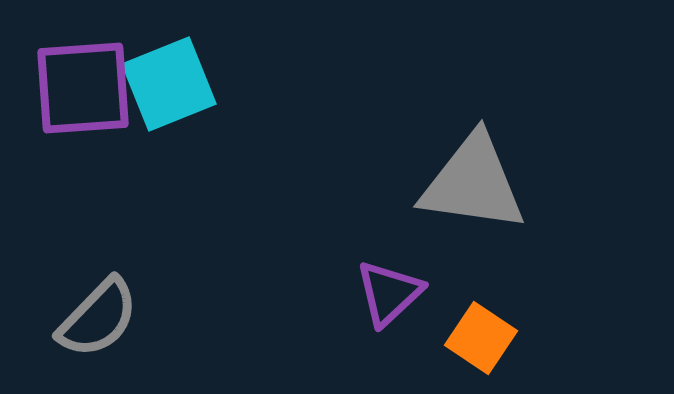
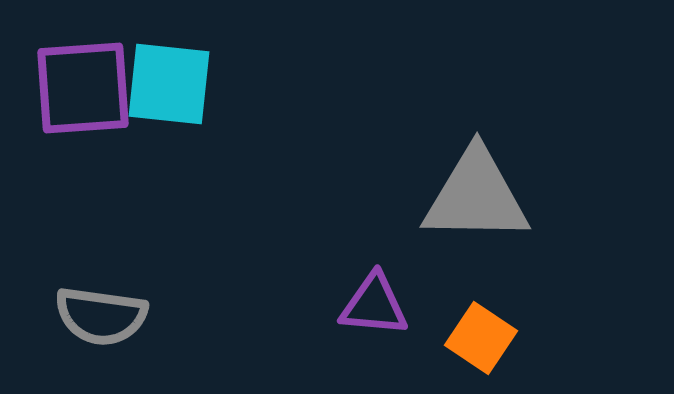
cyan square: rotated 28 degrees clockwise
gray triangle: moved 3 px right, 13 px down; rotated 7 degrees counterclockwise
purple triangle: moved 15 px left, 12 px down; rotated 48 degrees clockwise
gray semicircle: moved 3 px right, 2 px up; rotated 54 degrees clockwise
